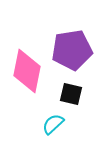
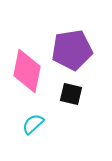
cyan semicircle: moved 20 px left
